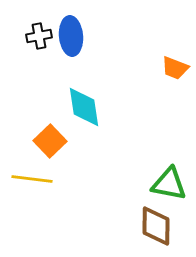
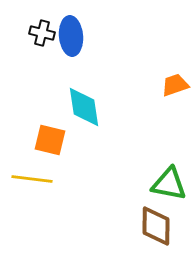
black cross: moved 3 px right, 3 px up; rotated 25 degrees clockwise
orange trapezoid: moved 17 px down; rotated 140 degrees clockwise
orange square: moved 1 px up; rotated 32 degrees counterclockwise
